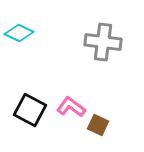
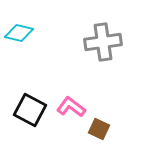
cyan diamond: rotated 12 degrees counterclockwise
gray cross: rotated 15 degrees counterclockwise
brown square: moved 1 px right, 4 px down
